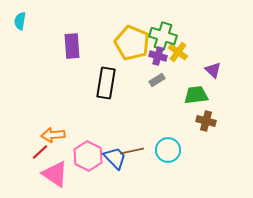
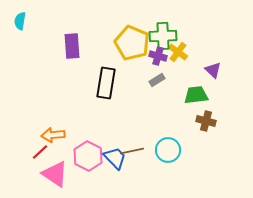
green cross: rotated 20 degrees counterclockwise
